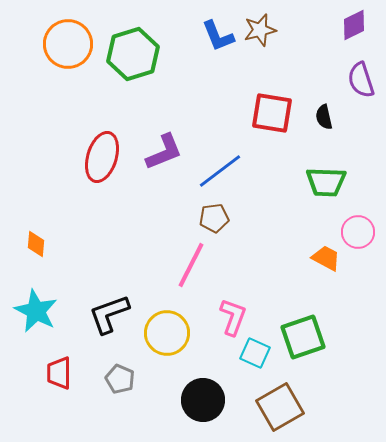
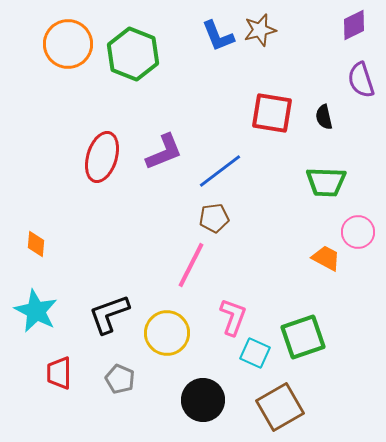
green hexagon: rotated 21 degrees counterclockwise
